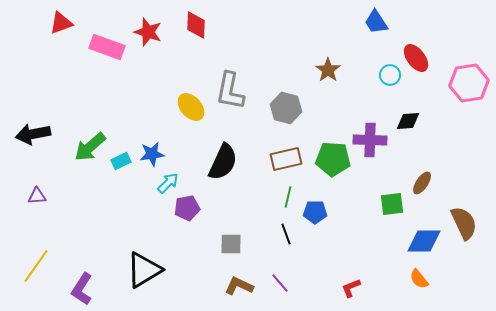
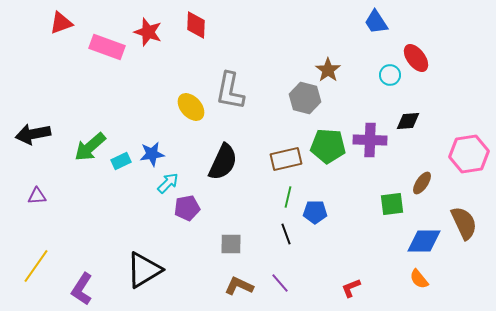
pink hexagon: moved 71 px down
gray hexagon: moved 19 px right, 10 px up
green pentagon: moved 5 px left, 13 px up
